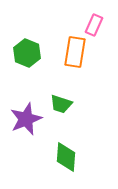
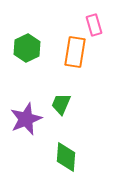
pink rectangle: rotated 40 degrees counterclockwise
green hexagon: moved 5 px up; rotated 12 degrees clockwise
green trapezoid: rotated 95 degrees clockwise
